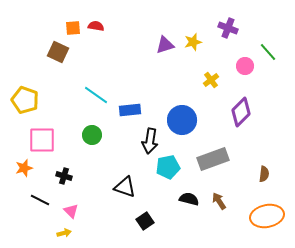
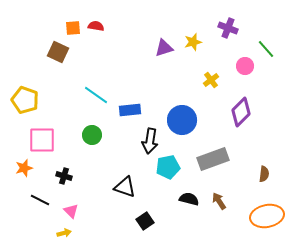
purple triangle: moved 1 px left, 3 px down
green line: moved 2 px left, 3 px up
